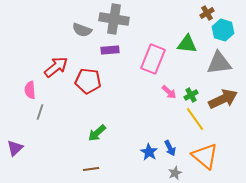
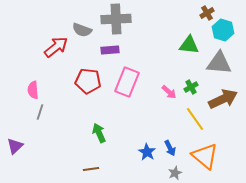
gray cross: moved 2 px right; rotated 12 degrees counterclockwise
green triangle: moved 2 px right, 1 px down
pink rectangle: moved 26 px left, 23 px down
gray triangle: rotated 12 degrees clockwise
red arrow: moved 20 px up
pink semicircle: moved 3 px right
green cross: moved 8 px up
green arrow: moved 2 px right; rotated 108 degrees clockwise
purple triangle: moved 2 px up
blue star: moved 2 px left
